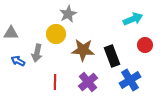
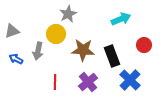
cyan arrow: moved 12 px left
gray triangle: moved 1 px right, 2 px up; rotated 21 degrees counterclockwise
red circle: moved 1 px left
gray arrow: moved 1 px right, 2 px up
blue arrow: moved 2 px left, 2 px up
blue cross: rotated 15 degrees counterclockwise
